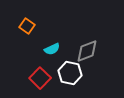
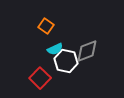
orange square: moved 19 px right
cyan semicircle: moved 3 px right
white hexagon: moved 4 px left, 12 px up
